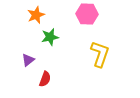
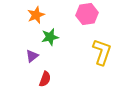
pink hexagon: rotated 10 degrees counterclockwise
yellow L-shape: moved 2 px right, 2 px up
purple triangle: moved 4 px right, 4 px up
